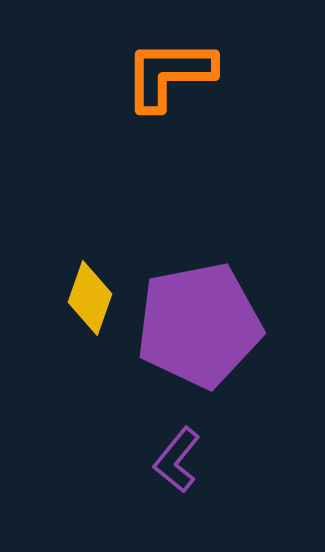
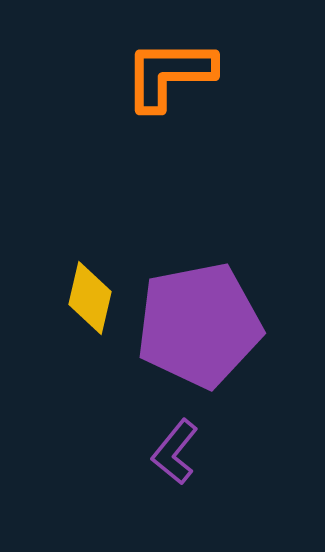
yellow diamond: rotated 6 degrees counterclockwise
purple L-shape: moved 2 px left, 8 px up
